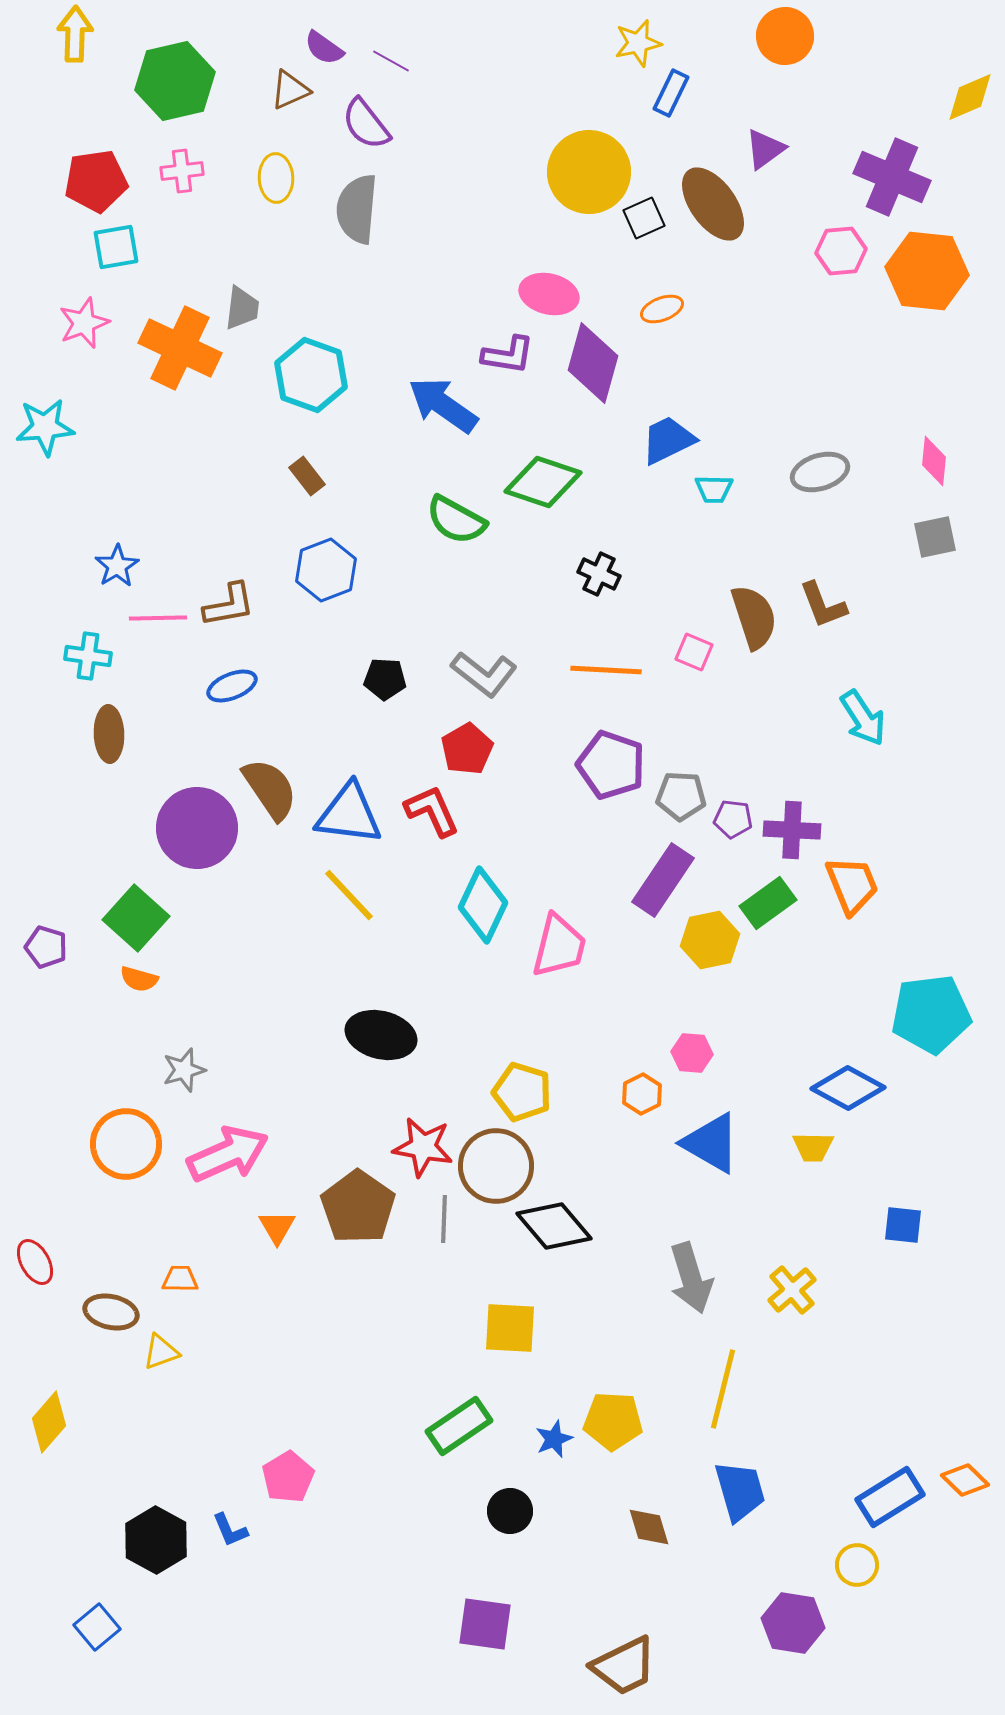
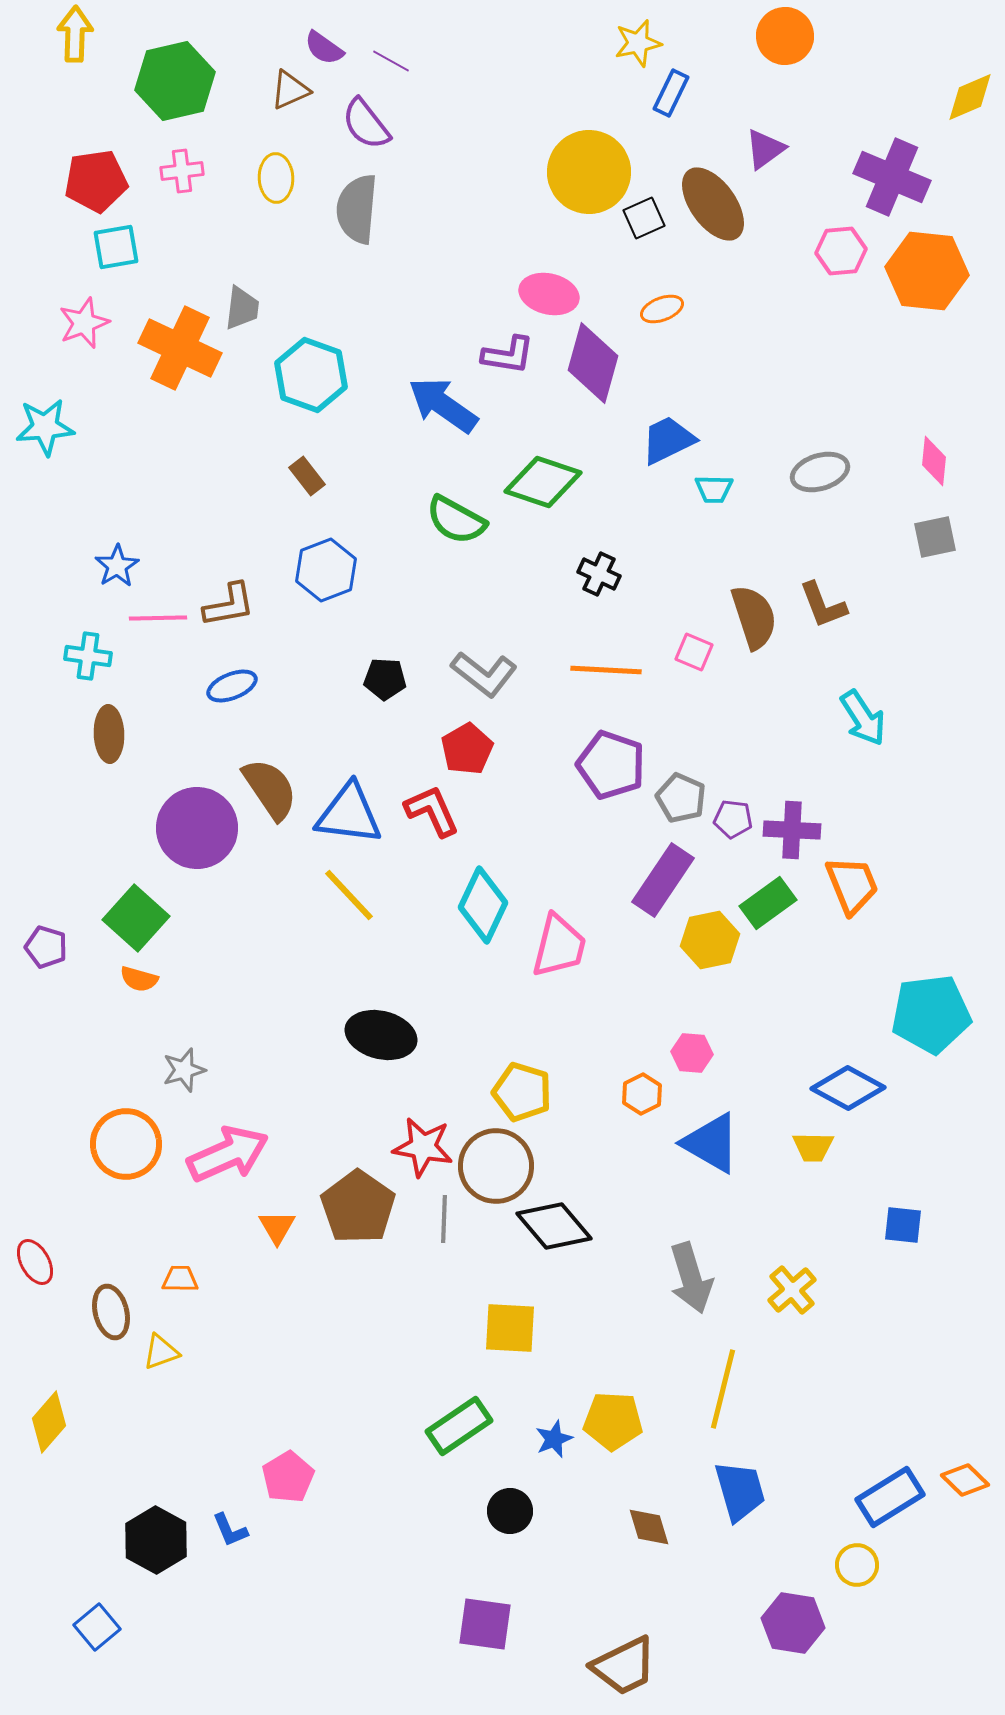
gray pentagon at (681, 796): moved 2 px down; rotated 21 degrees clockwise
brown ellipse at (111, 1312): rotated 64 degrees clockwise
